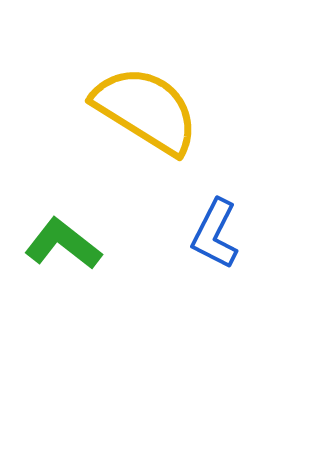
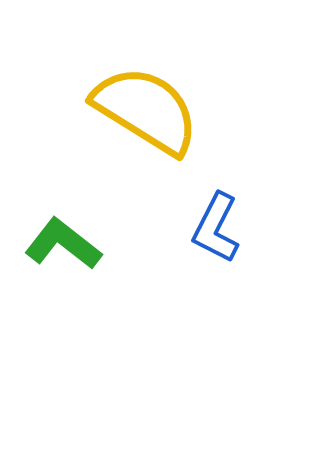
blue L-shape: moved 1 px right, 6 px up
